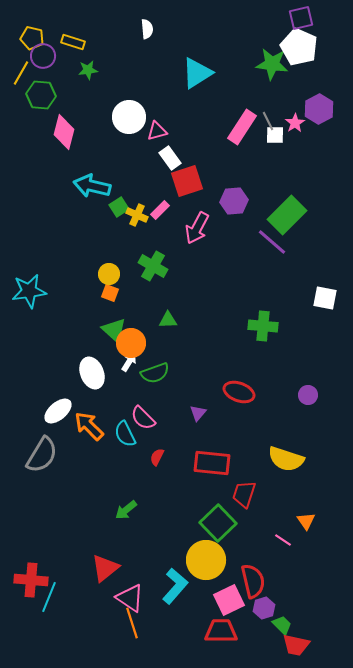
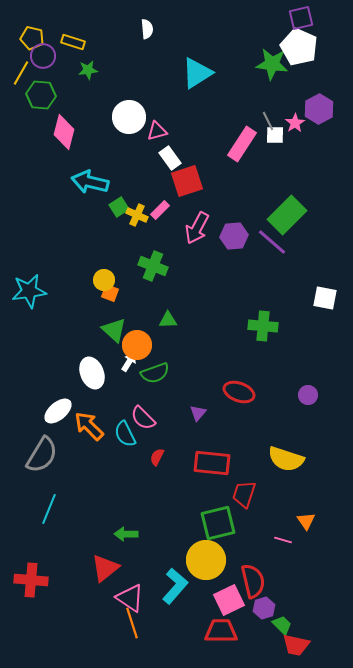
pink rectangle at (242, 127): moved 17 px down
cyan arrow at (92, 186): moved 2 px left, 4 px up
purple hexagon at (234, 201): moved 35 px down
green cross at (153, 266): rotated 8 degrees counterclockwise
yellow circle at (109, 274): moved 5 px left, 6 px down
orange circle at (131, 343): moved 6 px right, 2 px down
green arrow at (126, 510): moved 24 px down; rotated 40 degrees clockwise
green square at (218, 523): rotated 30 degrees clockwise
pink line at (283, 540): rotated 18 degrees counterclockwise
cyan line at (49, 597): moved 88 px up
